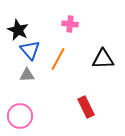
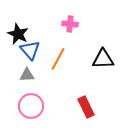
black star: moved 4 px down
pink circle: moved 11 px right, 10 px up
